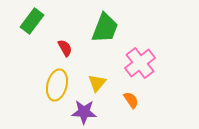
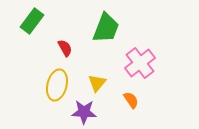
green trapezoid: moved 1 px right
